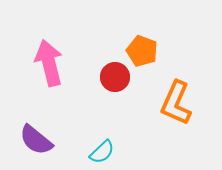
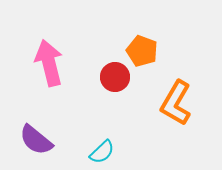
orange L-shape: rotated 6 degrees clockwise
